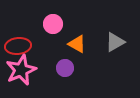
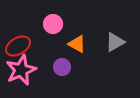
red ellipse: rotated 25 degrees counterclockwise
purple circle: moved 3 px left, 1 px up
